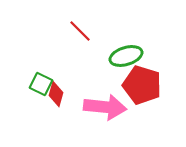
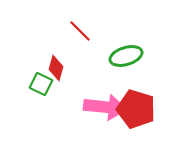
red pentagon: moved 6 px left, 24 px down
red diamond: moved 26 px up
